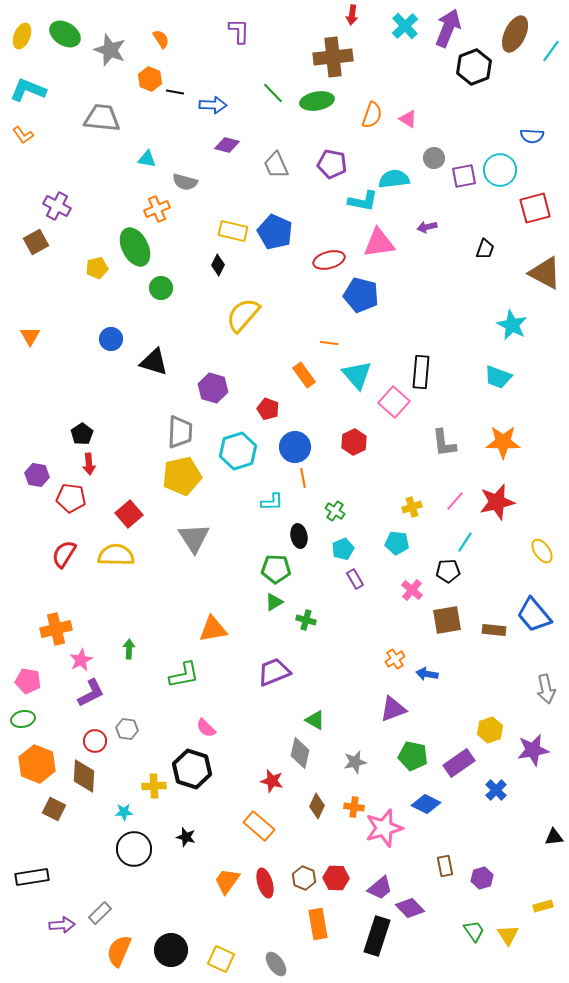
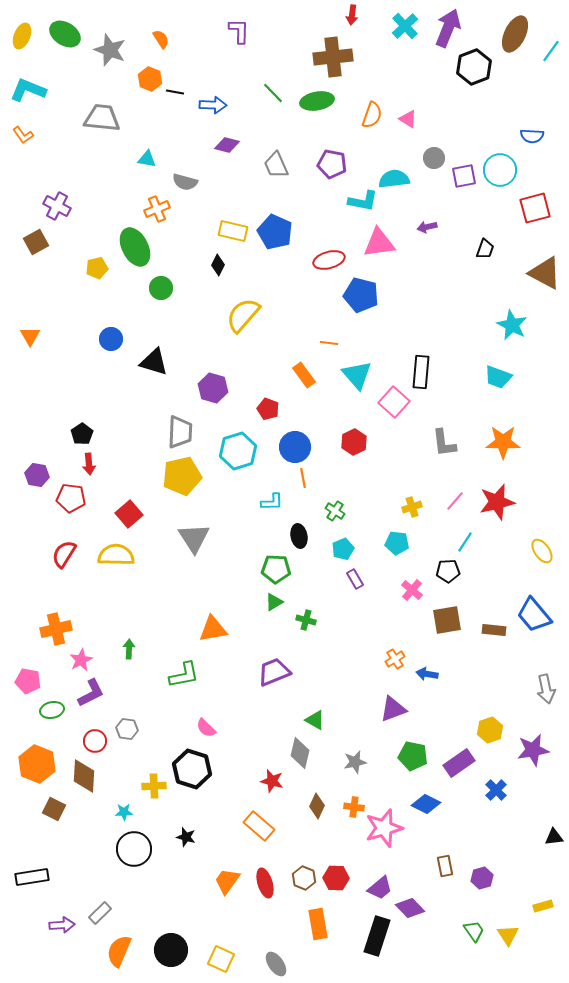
green ellipse at (23, 719): moved 29 px right, 9 px up
